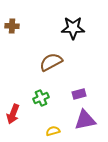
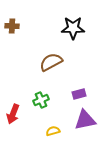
green cross: moved 2 px down
